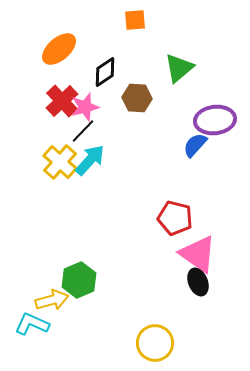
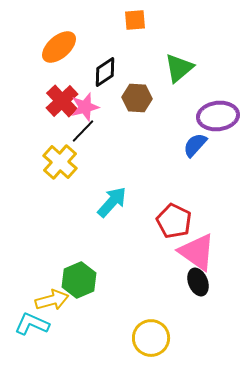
orange ellipse: moved 2 px up
purple ellipse: moved 3 px right, 4 px up
cyan arrow: moved 22 px right, 42 px down
red pentagon: moved 1 px left, 3 px down; rotated 12 degrees clockwise
pink triangle: moved 1 px left, 2 px up
yellow circle: moved 4 px left, 5 px up
